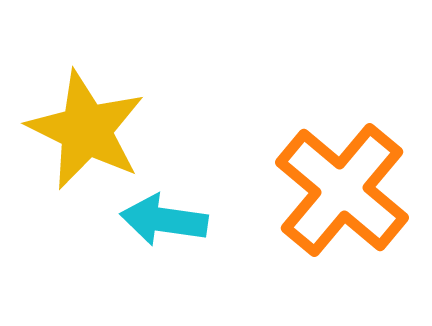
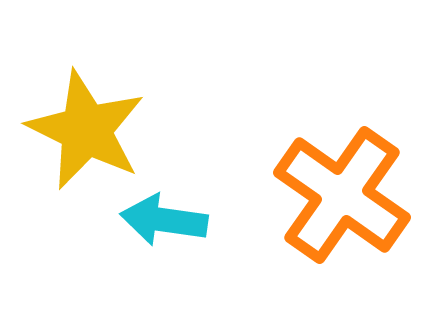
orange cross: moved 5 px down; rotated 5 degrees counterclockwise
